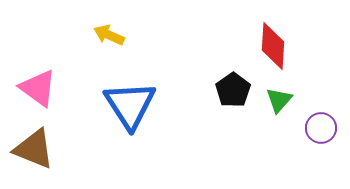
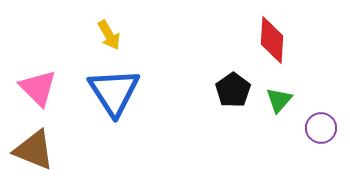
yellow arrow: rotated 144 degrees counterclockwise
red diamond: moved 1 px left, 6 px up
pink triangle: rotated 9 degrees clockwise
blue triangle: moved 16 px left, 13 px up
brown triangle: moved 1 px down
